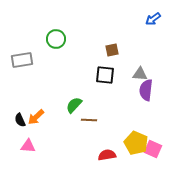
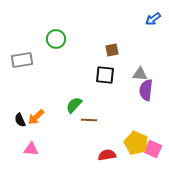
pink triangle: moved 3 px right, 3 px down
